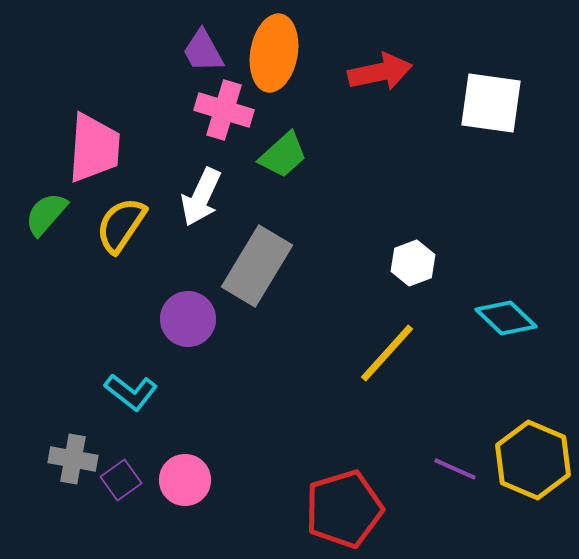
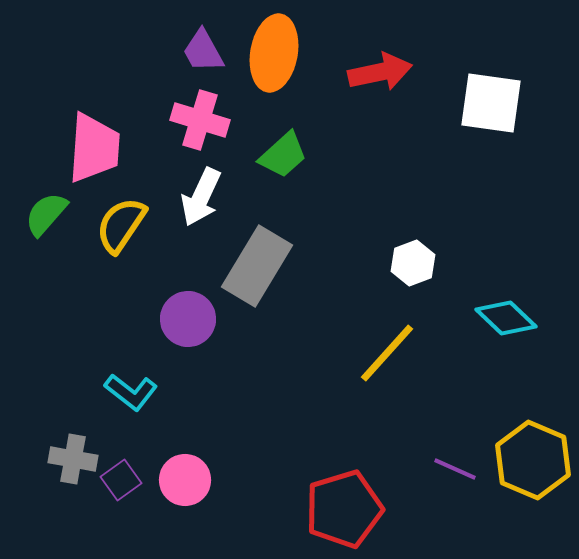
pink cross: moved 24 px left, 10 px down
